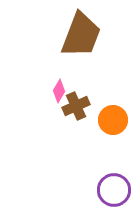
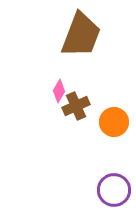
orange circle: moved 1 px right, 2 px down
